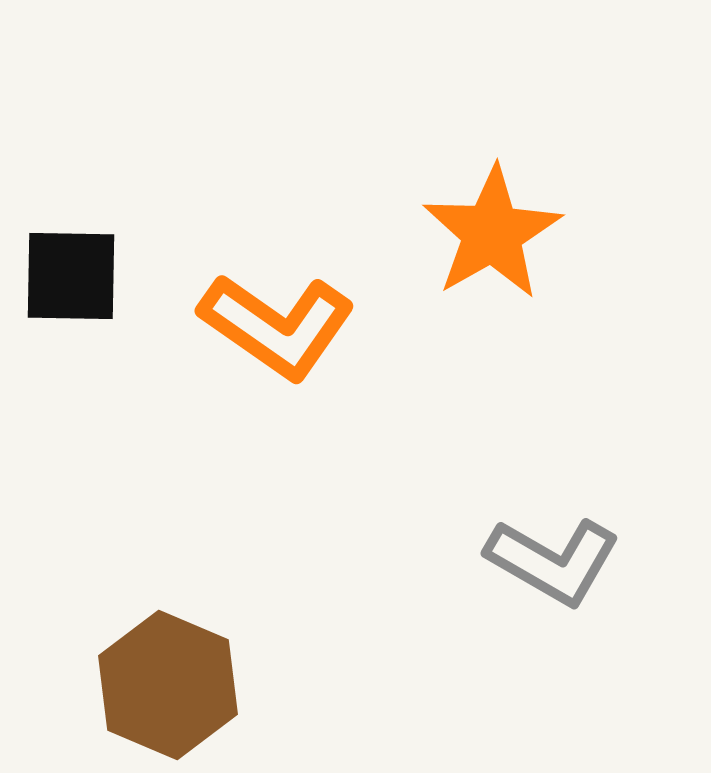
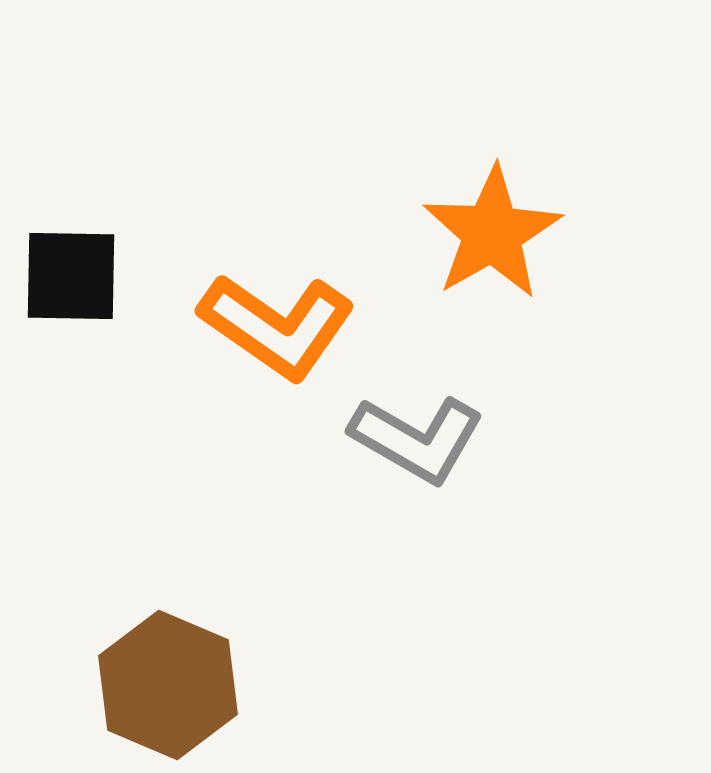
gray L-shape: moved 136 px left, 122 px up
